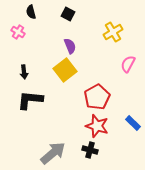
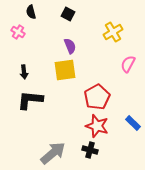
yellow square: rotated 30 degrees clockwise
